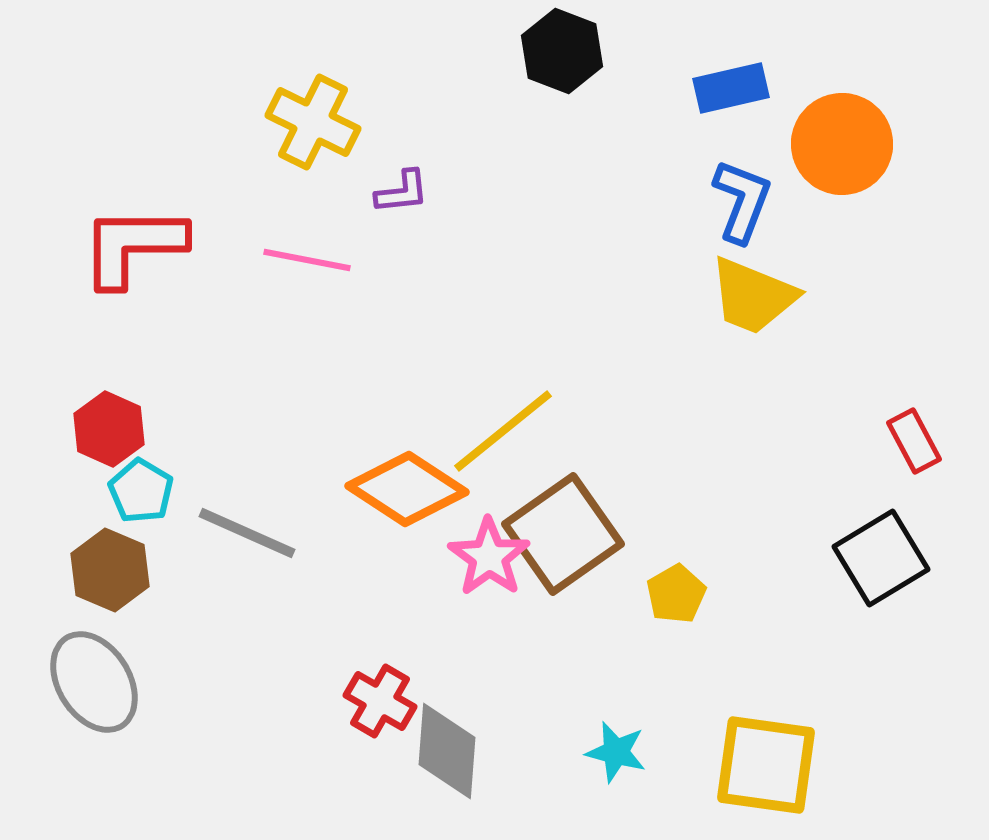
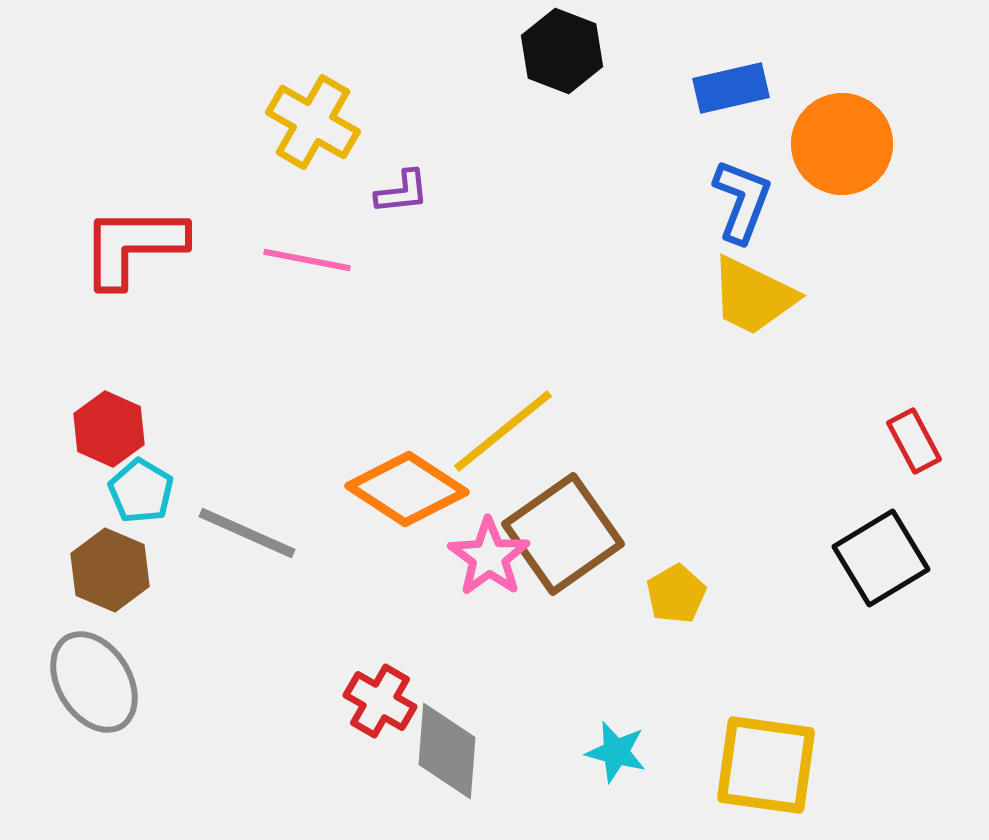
yellow cross: rotated 4 degrees clockwise
yellow trapezoid: rotated 4 degrees clockwise
